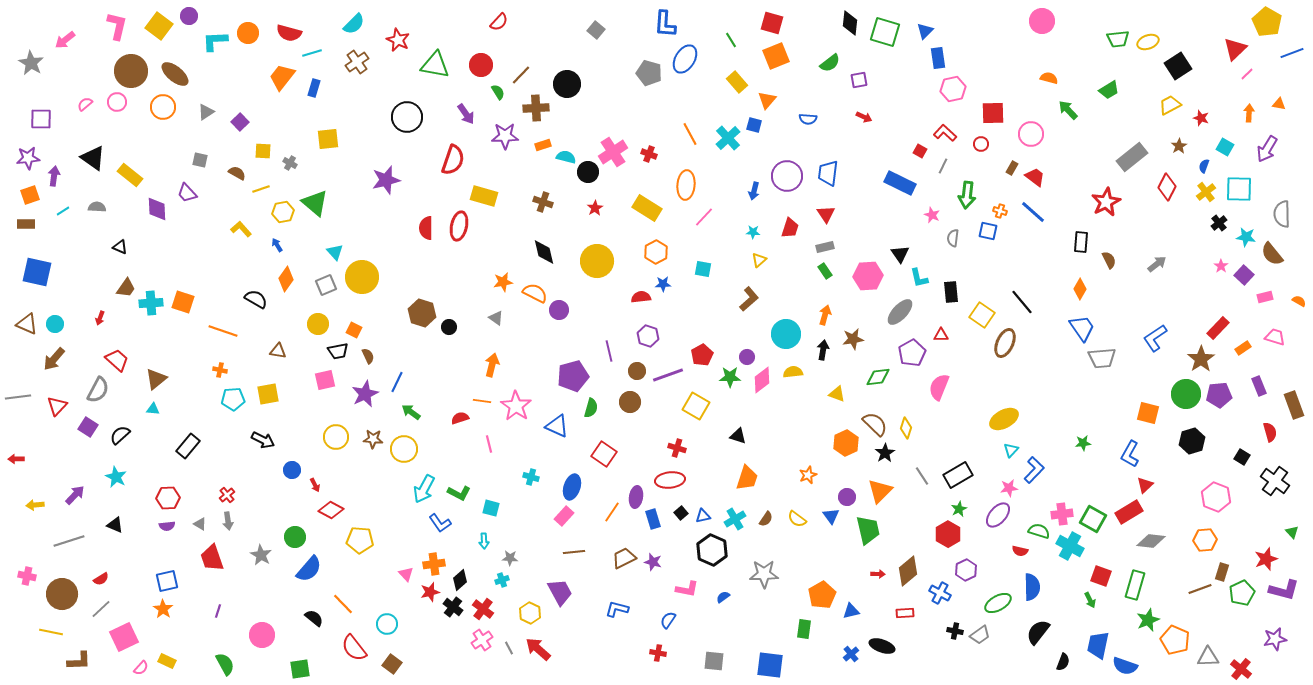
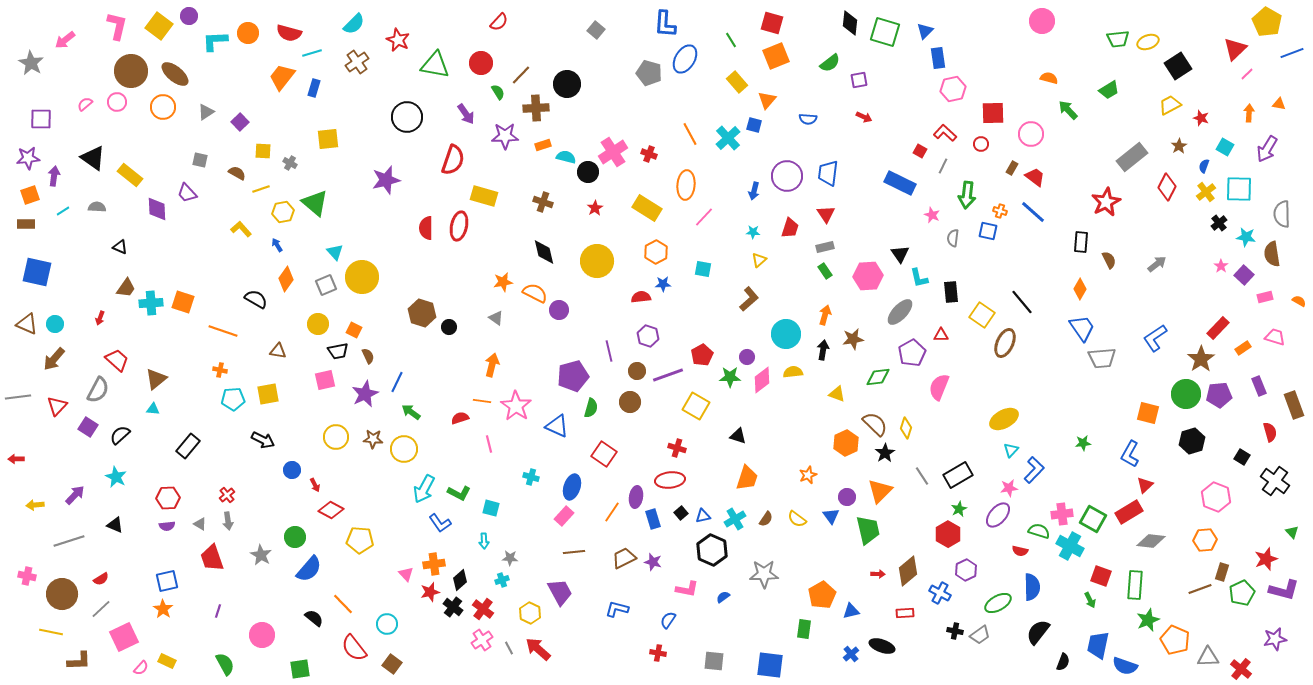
red circle at (481, 65): moved 2 px up
brown semicircle at (1272, 254): rotated 30 degrees clockwise
green rectangle at (1135, 585): rotated 12 degrees counterclockwise
